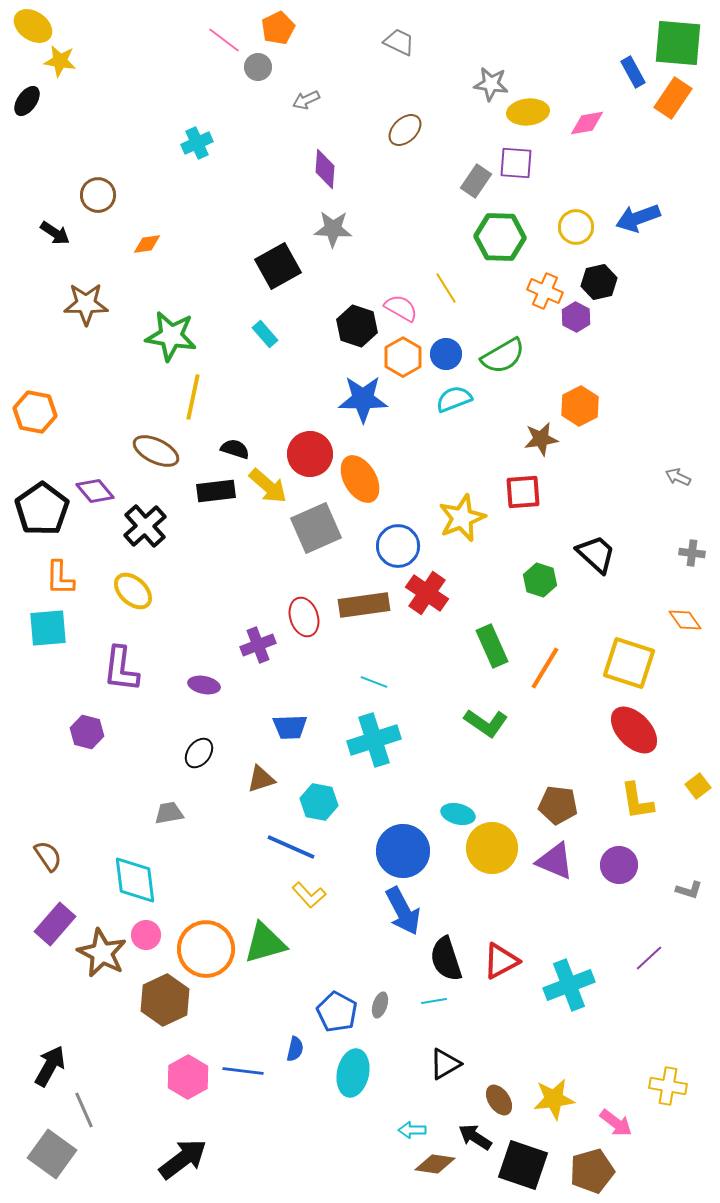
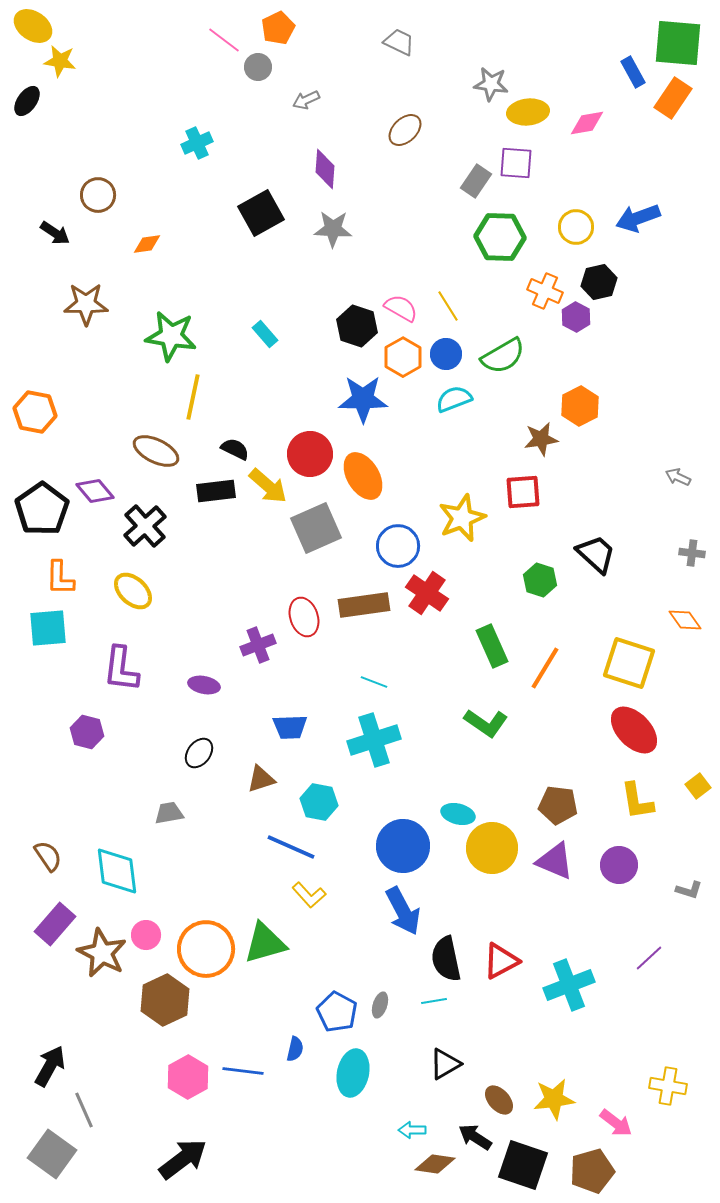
black square at (278, 266): moved 17 px left, 53 px up
yellow line at (446, 288): moved 2 px right, 18 px down
black semicircle at (235, 449): rotated 8 degrees clockwise
orange ellipse at (360, 479): moved 3 px right, 3 px up
blue circle at (403, 851): moved 5 px up
cyan diamond at (135, 880): moved 18 px left, 9 px up
black semicircle at (446, 959): rotated 6 degrees clockwise
brown ellipse at (499, 1100): rotated 8 degrees counterclockwise
